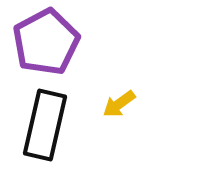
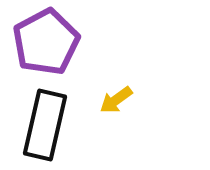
yellow arrow: moved 3 px left, 4 px up
